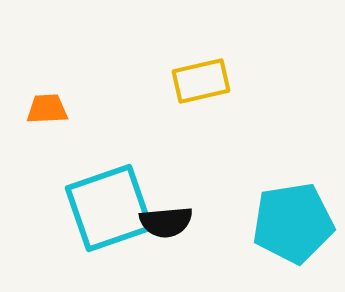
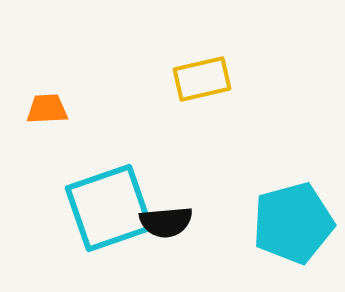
yellow rectangle: moved 1 px right, 2 px up
cyan pentagon: rotated 6 degrees counterclockwise
